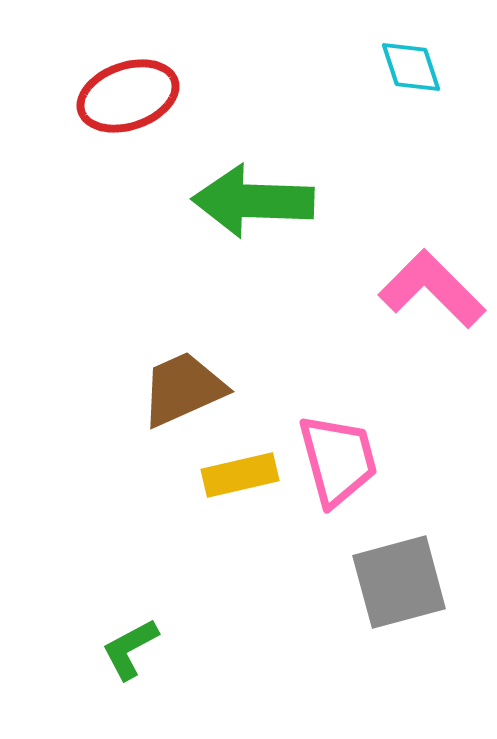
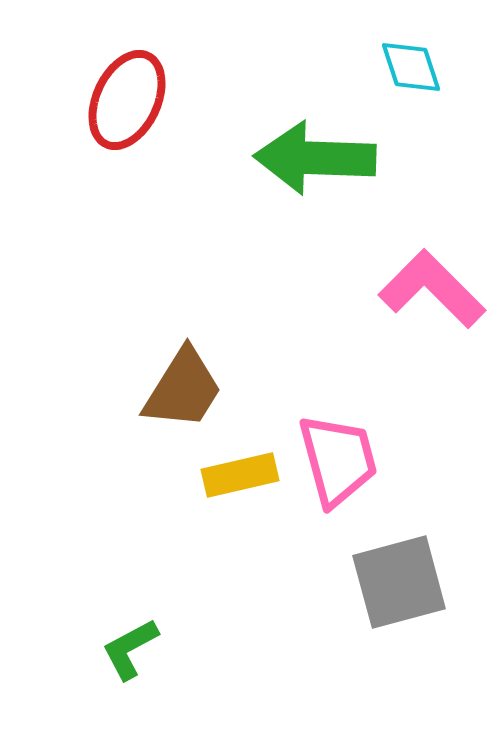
red ellipse: moved 1 px left, 4 px down; rotated 46 degrees counterclockwise
green arrow: moved 62 px right, 43 px up
brown trapezoid: rotated 146 degrees clockwise
